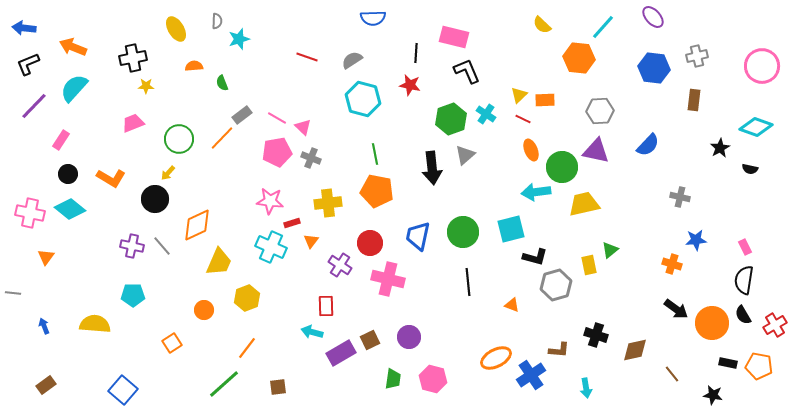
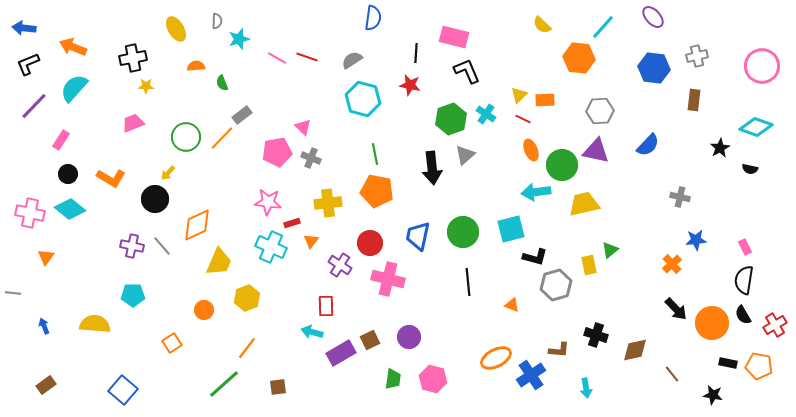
blue semicircle at (373, 18): rotated 80 degrees counterclockwise
orange semicircle at (194, 66): moved 2 px right
pink line at (277, 118): moved 60 px up
green circle at (179, 139): moved 7 px right, 2 px up
green circle at (562, 167): moved 2 px up
pink star at (270, 201): moved 2 px left, 1 px down
orange cross at (672, 264): rotated 30 degrees clockwise
black arrow at (676, 309): rotated 10 degrees clockwise
